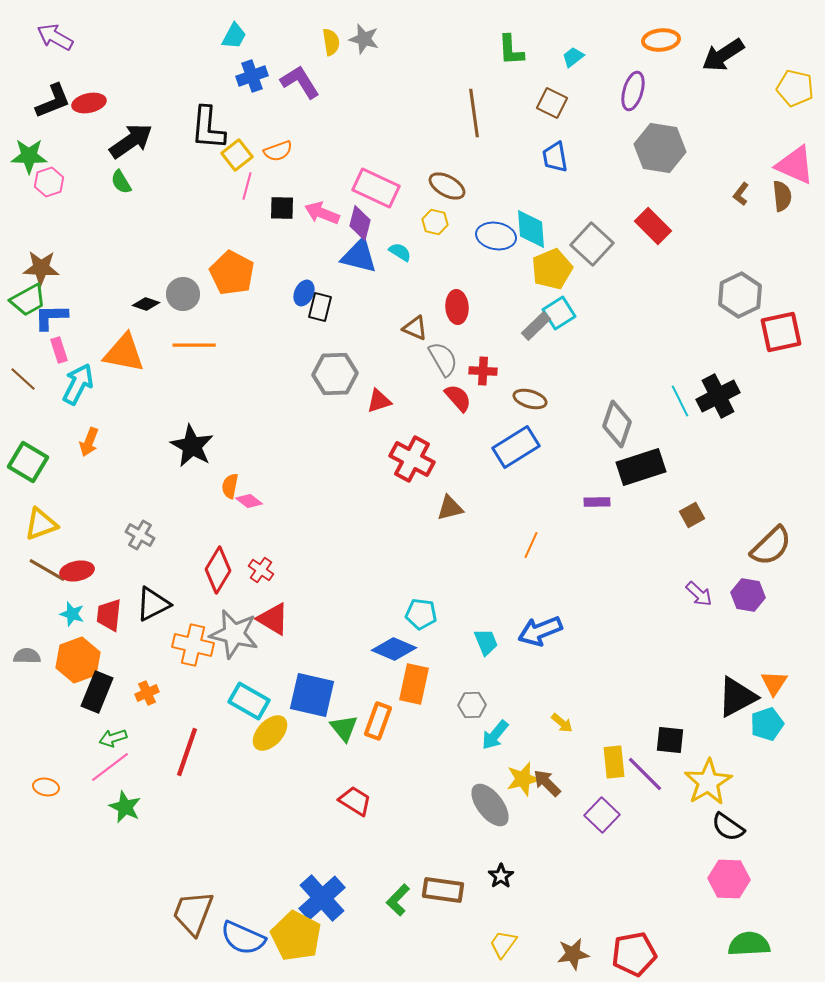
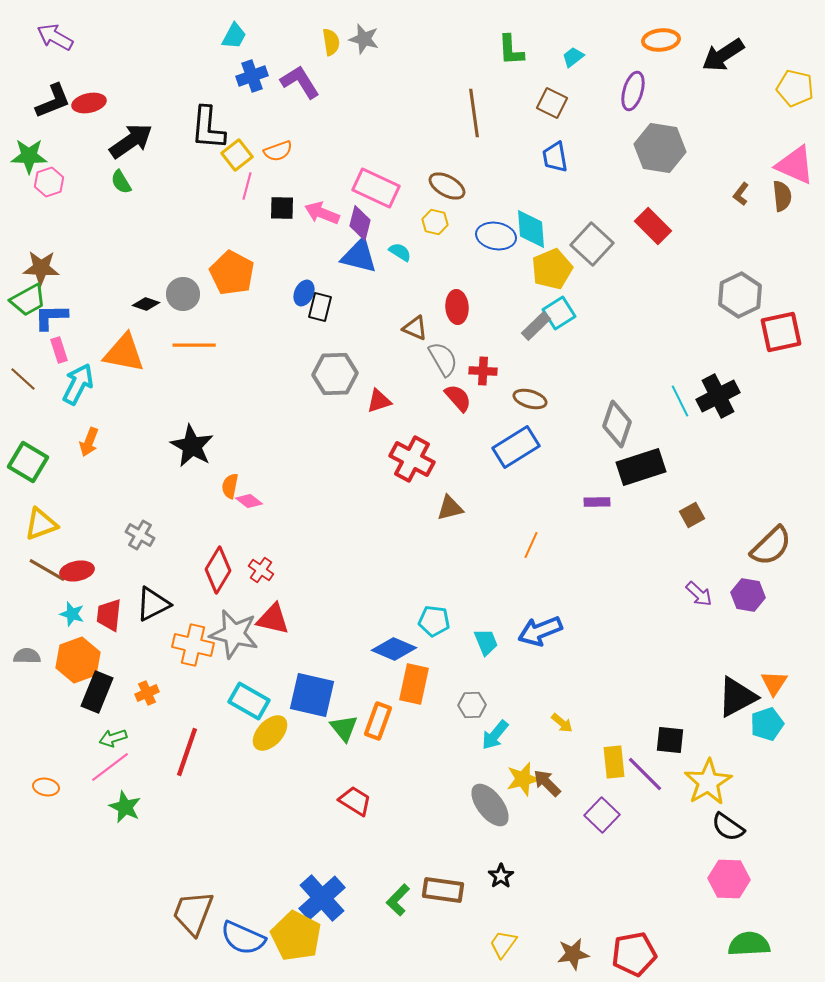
cyan pentagon at (421, 614): moved 13 px right, 7 px down
red triangle at (273, 619): rotated 18 degrees counterclockwise
